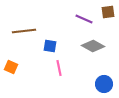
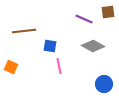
pink line: moved 2 px up
